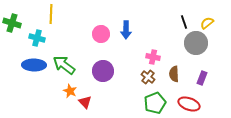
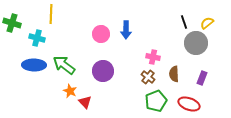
green pentagon: moved 1 px right, 2 px up
